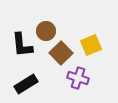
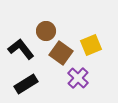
black L-shape: moved 1 px left, 4 px down; rotated 148 degrees clockwise
brown square: rotated 10 degrees counterclockwise
purple cross: rotated 25 degrees clockwise
